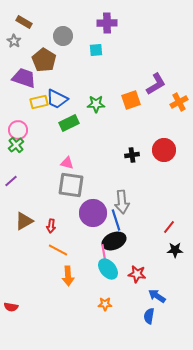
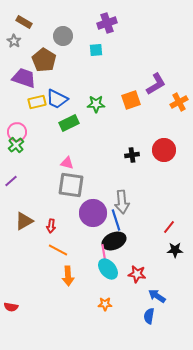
purple cross: rotated 18 degrees counterclockwise
yellow rectangle: moved 2 px left
pink circle: moved 1 px left, 2 px down
